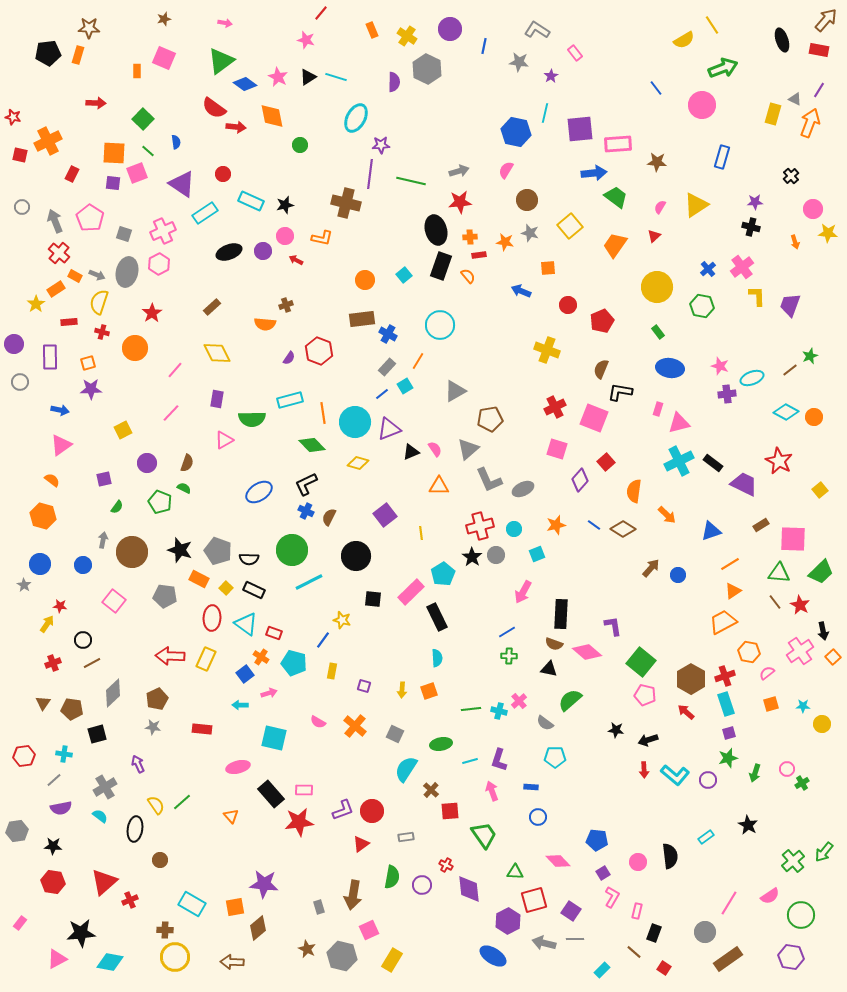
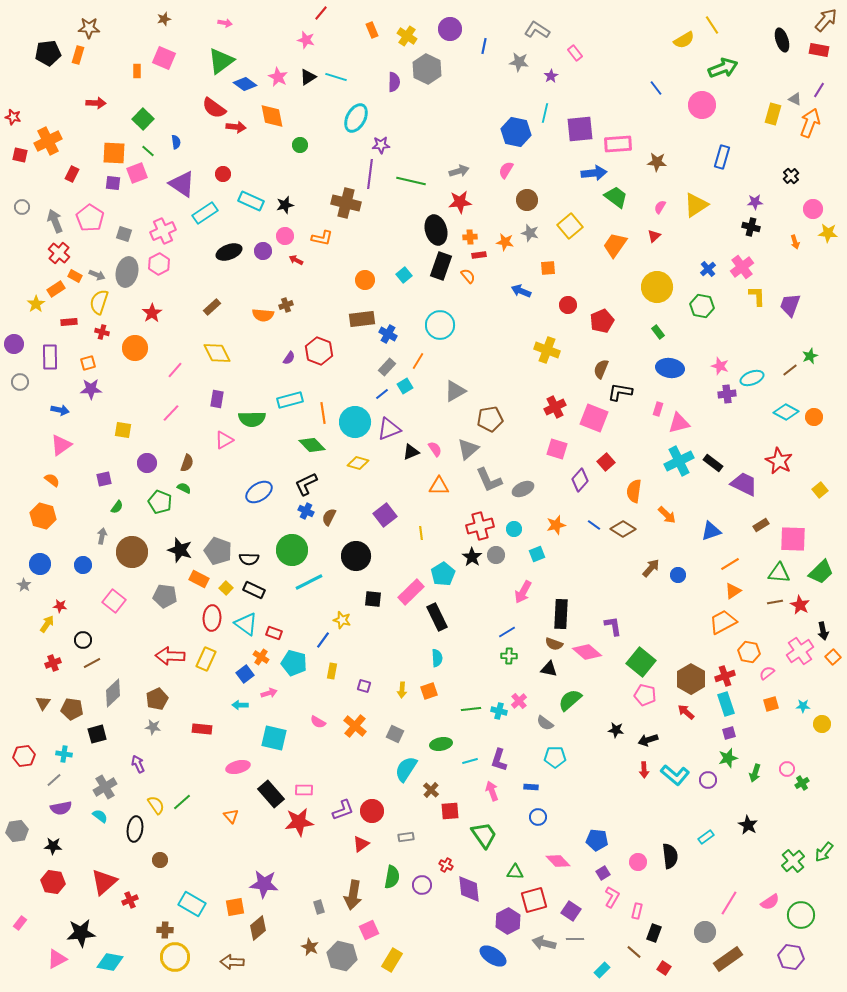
orange semicircle at (265, 324): moved 2 px left, 9 px up
yellow square at (123, 430): rotated 36 degrees clockwise
gray arrow at (103, 540): moved 1 px left, 4 px up
brown line at (775, 602): rotated 63 degrees counterclockwise
pink semicircle at (770, 896): moved 6 px down
brown star at (307, 949): moved 3 px right, 2 px up
